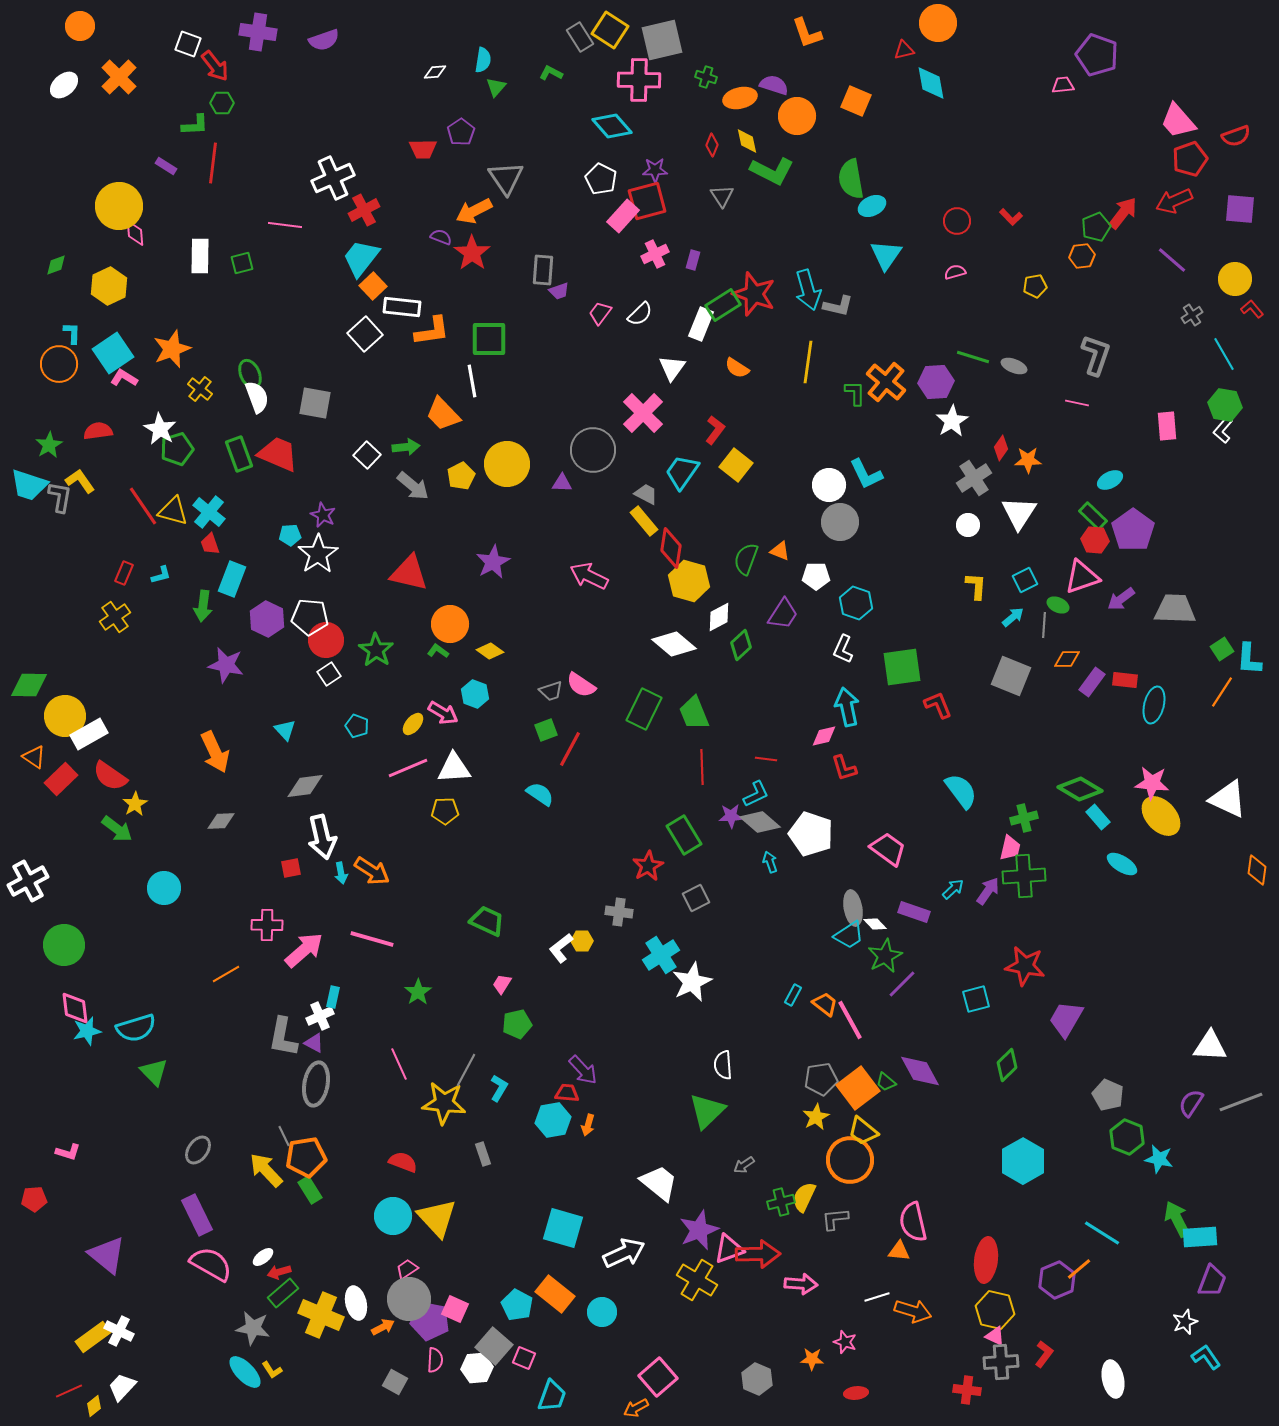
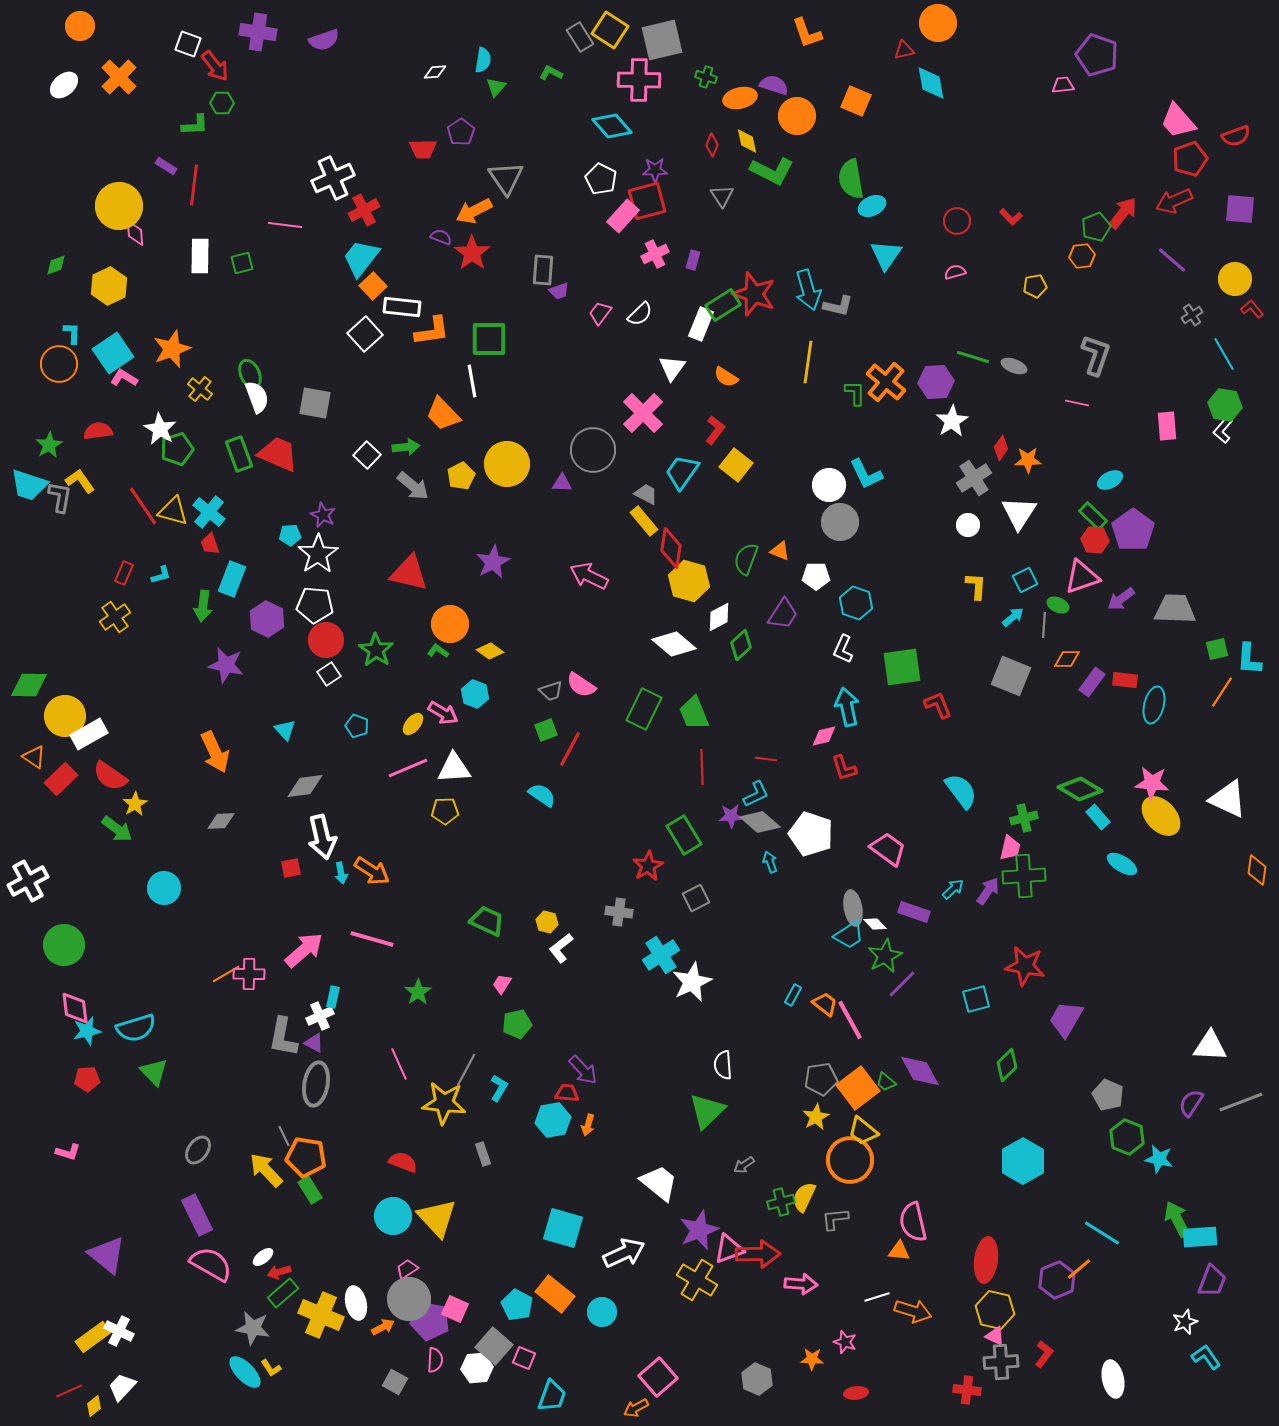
red line at (213, 163): moved 19 px left, 22 px down
orange semicircle at (737, 368): moved 11 px left, 9 px down
white pentagon at (310, 617): moved 5 px right, 12 px up
green square at (1222, 649): moved 5 px left; rotated 20 degrees clockwise
cyan semicircle at (540, 794): moved 2 px right, 1 px down
pink cross at (267, 925): moved 18 px left, 49 px down
yellow hexagon at (582, 941): moved 35 px left, 19 px up; rotated 15 degrees clockwise
orange pentagon at (306, 1157): rotated 18 degrees clockwise
red pentagon at (34, 1199): moved 53 px right, 120 px up
yellow L-shape at (272, 1370): moved 1 px left, 2 px up
